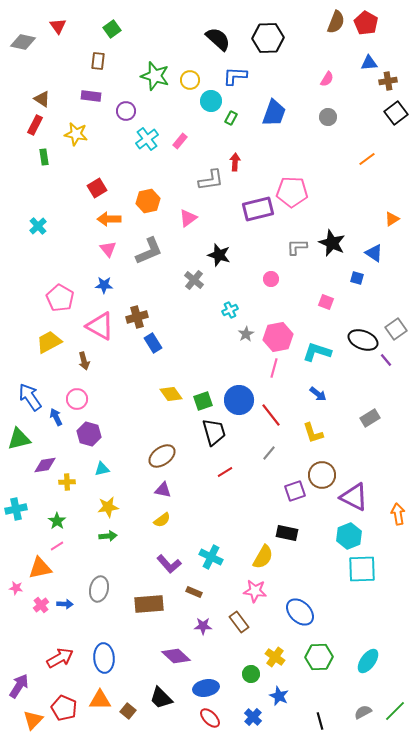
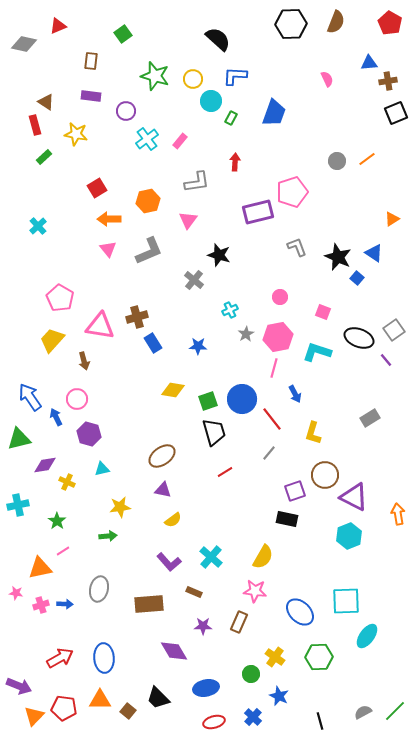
red pentagon at (366, 23): moved 24 px right
red triangle at (58, 26): rotated 42 degrees clockwise
green square at (112, 29): moved 11 px right, 5 px down
black hexagon at (268, 38): moved 23 px right, 14 px up
gray diamond at (23, 42): moved 1 px right, 2 px down
brown rectangle at (98, 61): moved 7 px left
pink semicircle at (327, 79): rotated 56 degrees counterclockwise
yellow circle at (190, 80): moved 3 px right, 1 px up
brown triangle at (42, 99): moved 4 px right, 3 px down
black square at (396, 113): rotated 15 degrees clockwise
gray circle at (328, 117): moved 9 px right, 44 px down
red rectangle at (35, 125): rotated 42 degrees counterclockwise
green rectangle at (44, 157): rotated 56 degrees clockwise
gray L-shape at (211, 180): moved 14 px left, 2 px down
pink pentagon at (292, 192): rotated 20 degrees counterclockwise
purple rectangle at (258, 209): moved 3 px down
pink triangle at (188, 218): moved 2 px down; rotated 18 degrees counterclockwise
black star at (332, 243): moved 6 px right, 14 px down
gray L-shape at (297, 247): rotated 70 degrees clockwise
blue square at (357, 278): rotated 24 degrees clockwise
pink circle at (271, 279): moved 9 px right, 18 px down
blue star at (104, 285): moved 94 px right, 61 px down
pink square at (326, 302): moved 3 px left, 10 px down
pink triangle at (100, 326): rotated 20 degrees counterclockwise
gray square at (396, 329): moved 2 px left, 1 px down
black ellipse at (363, 340): moved 4 px left, 2 px up
yellow trapezoid at (49, 342): moved 3 px right, 2 px up; rotated 20 degrees counterclockwise
yellow diamond at (171, 394): moved 2 px right, 4 px up; rotated 45 degrees counterclockwise
blue arrow at (318, 394): moved 23 px left; rotated 24 degrees clockwise
blue circle at (239, 400): moved 3 px right, 1 px up
green square at (203, 401): moved 5 px right
red line at (271, 415): moved 1 px right, 4 px down
yellow L-shape at (313, 433): rotated 35 degrees clockwise
brown circle at (322, 475): moved 3 px right
yellow cross at (67, 482): rotated 28 degrees clockwise
yellow star at (108, 507): moved 12 px right
cyan cross at (16, 509): moved 2 px right, 4 px up
yellow semicircle at (162, 520): moved 11 px right
black rectangle at (287, 533): moved 14 px up
pink line at (57, 546): moved 6 px right, 5 px down
cyan cross at (211, 557): rotated 15 degrees clockwise
purple L-shape at (169, 564): moved 2 px up
cyan square at (362, 569): moved 16 px left, 32 px down
pink star at (16, 588): moved 5 px down
pink cross at (41, 605): rotated 21 degrees clockwise
brown rectangle at (239, 622): rotated 60 degrees clockwise
purple diamond at (176, 656): moved 2 px left, 5 px up; rotated 16 degrees clockwise
cyan ellipse at (368, 661): moved 1 px left, 25 px up
purple arrow at (19, 686): rotated 80 degrees clockwise
black trapezoid at (161, 698): moved 3 px left
red pentagon at (64, 708): rotated 15 degrees counterclockwise
red ellipse at (210, 718): moved 4 px right, 4 px down; rotated 60 degrees counterclockwise
orange triangle at (33, 720): moved 1 px right, 4 px up
